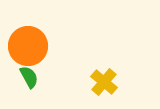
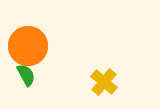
green semicircle: moved 3 px left, 2 px up
